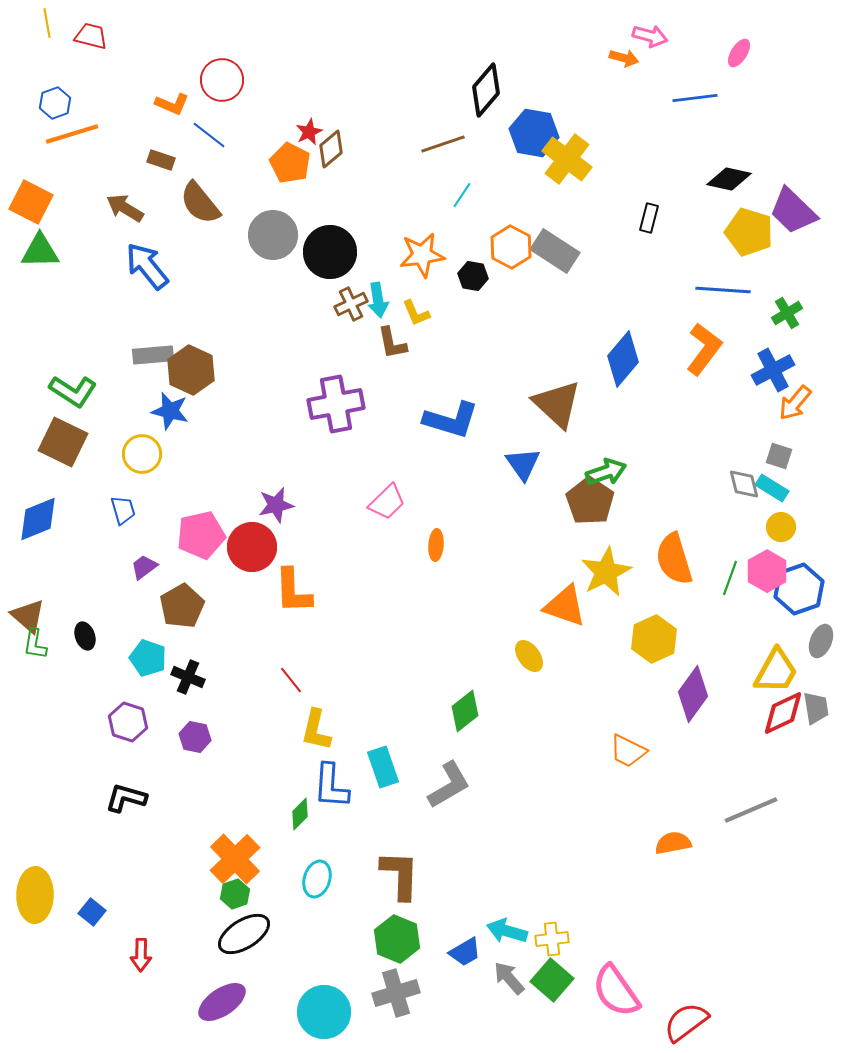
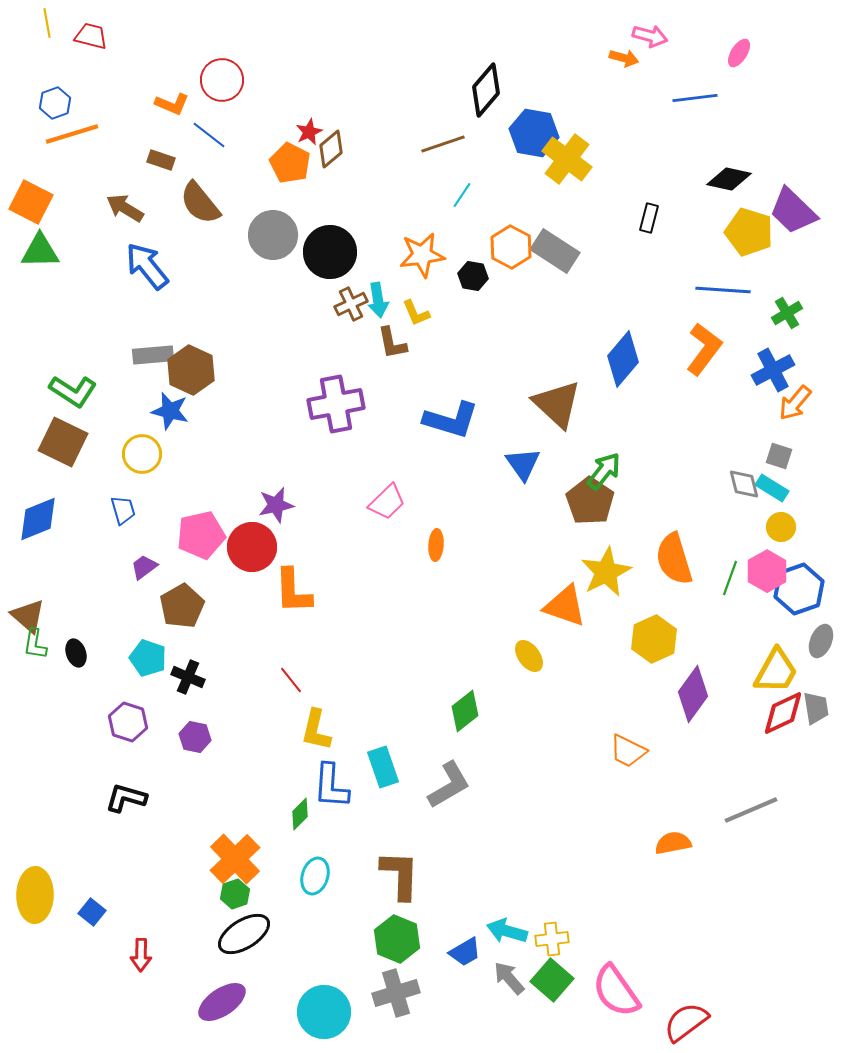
green arrow at (606, 472): moved 2 px left, 1 px up; rotated 33 degrees counterclockwise
black ellipse at (85, 636): moved 9 px left, 17 px down
cyan ellipse at (317, 879): moved 2 px left, 3 px up
